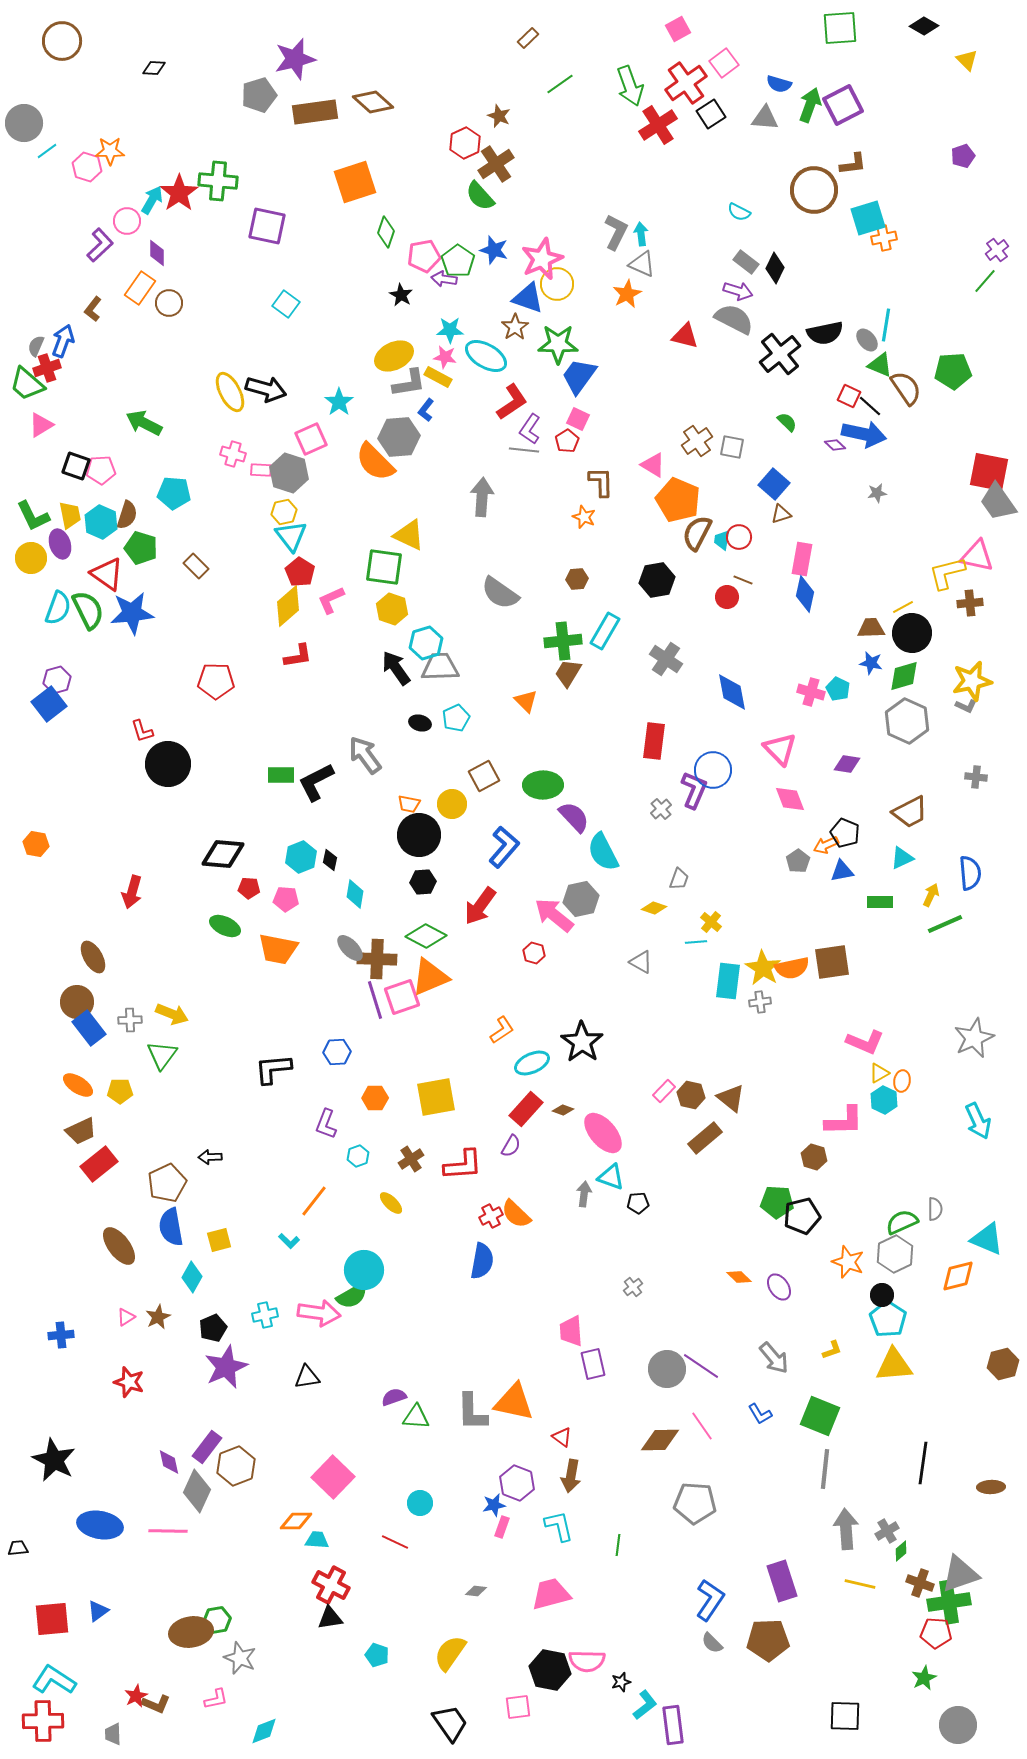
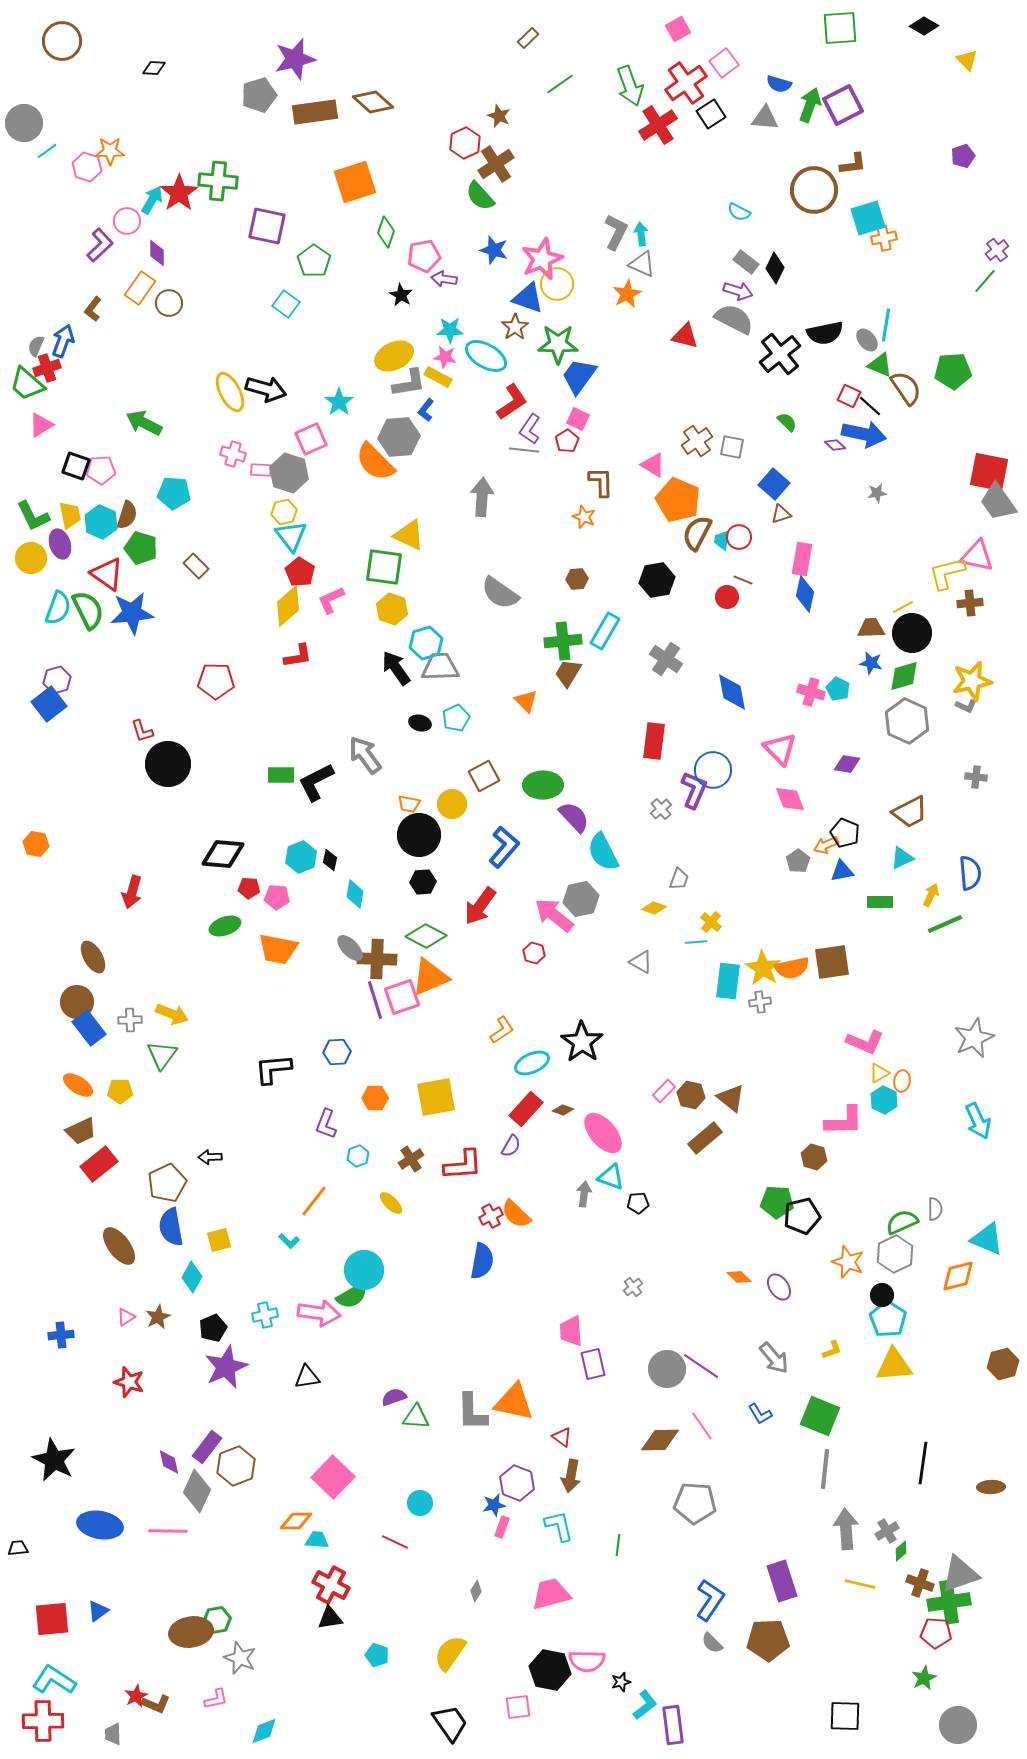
green pentagon at (458, 261): moved 144 px left
pink pentagon at (286, 899): moved 9 px left, 2 px up
green ellipse at (225, 926): rotated 44 degrees counterclockwise
gray diamond at (476, 1591): rotated 65 degrees counterclockwise
